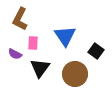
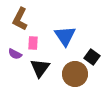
black square: moved 4 px left, 6 px down
